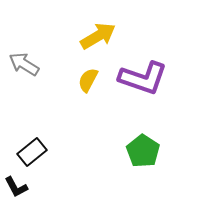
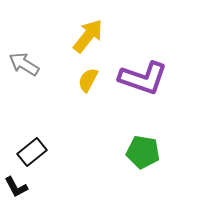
yellow arrow: moved 10 px left; rotated 21 degrees counterclockwise
green pentagon: moved 1 px down; rotated 24 degrees counterclockwise
